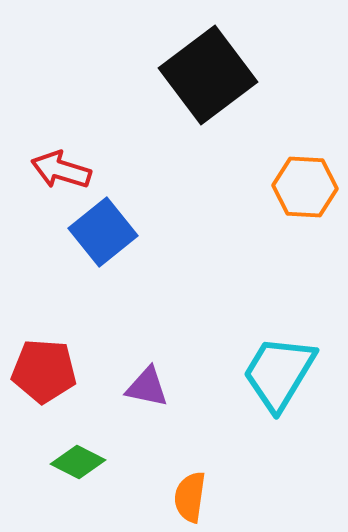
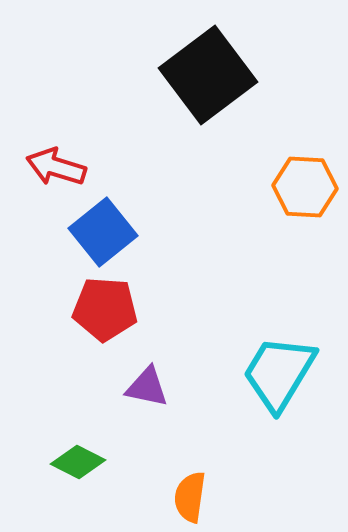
red arrow: moved 5 px left, 3 px up
red pentagon: moved 61 px right, 62 px up
